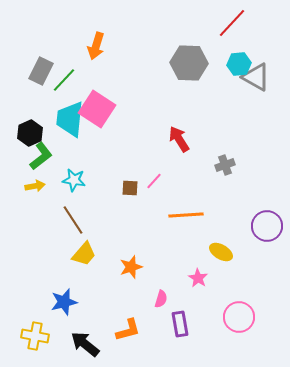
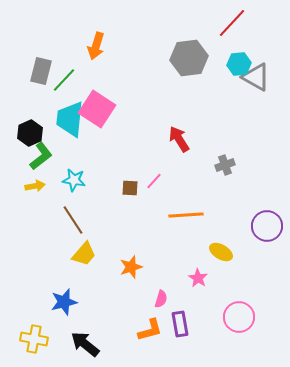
gray hexagon: moved 5 px up; rotated 9 degrees counterclockwise
gray rectangle: rotated 12 degrees counterclockwise
orange L-shape: moved 22 px right
yellow cross: moved 1 px left, 3 px down
